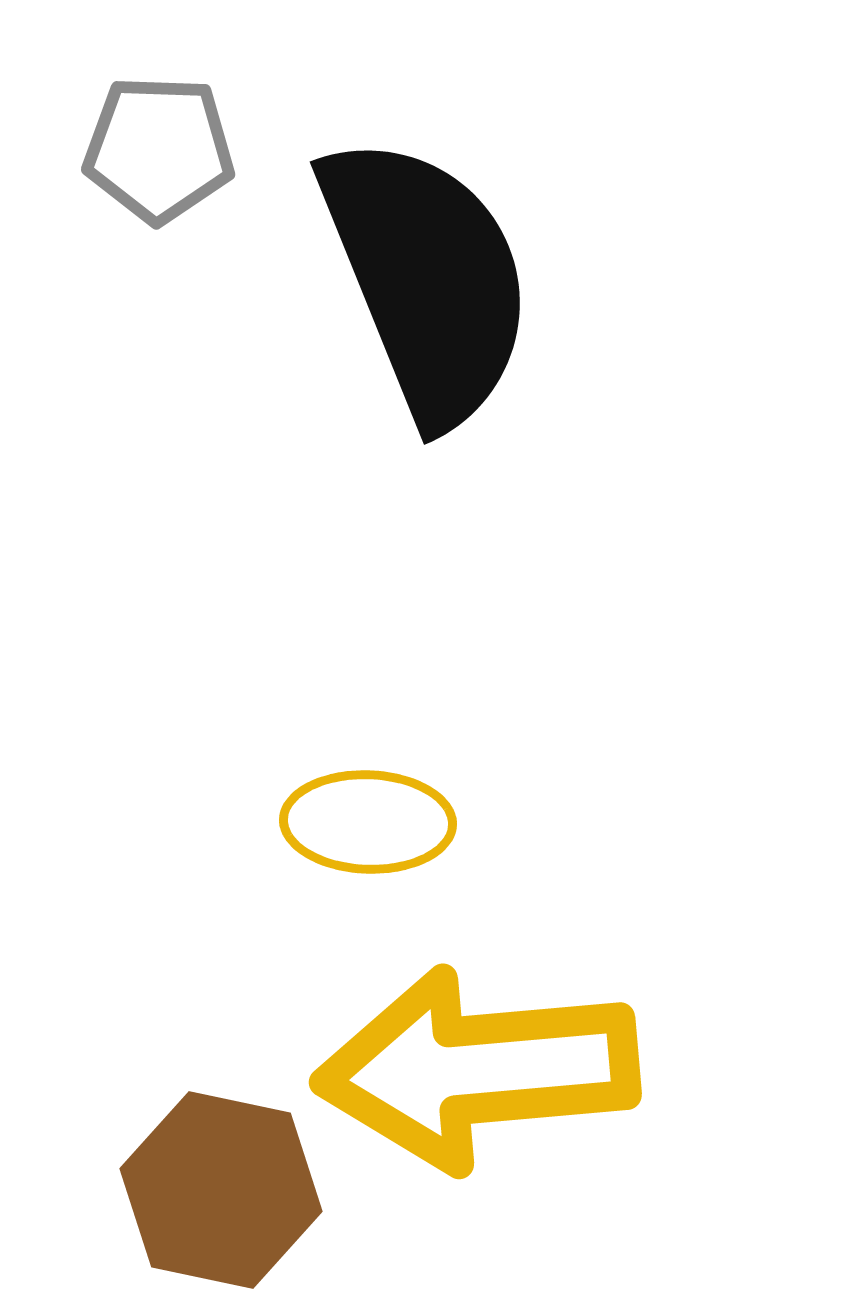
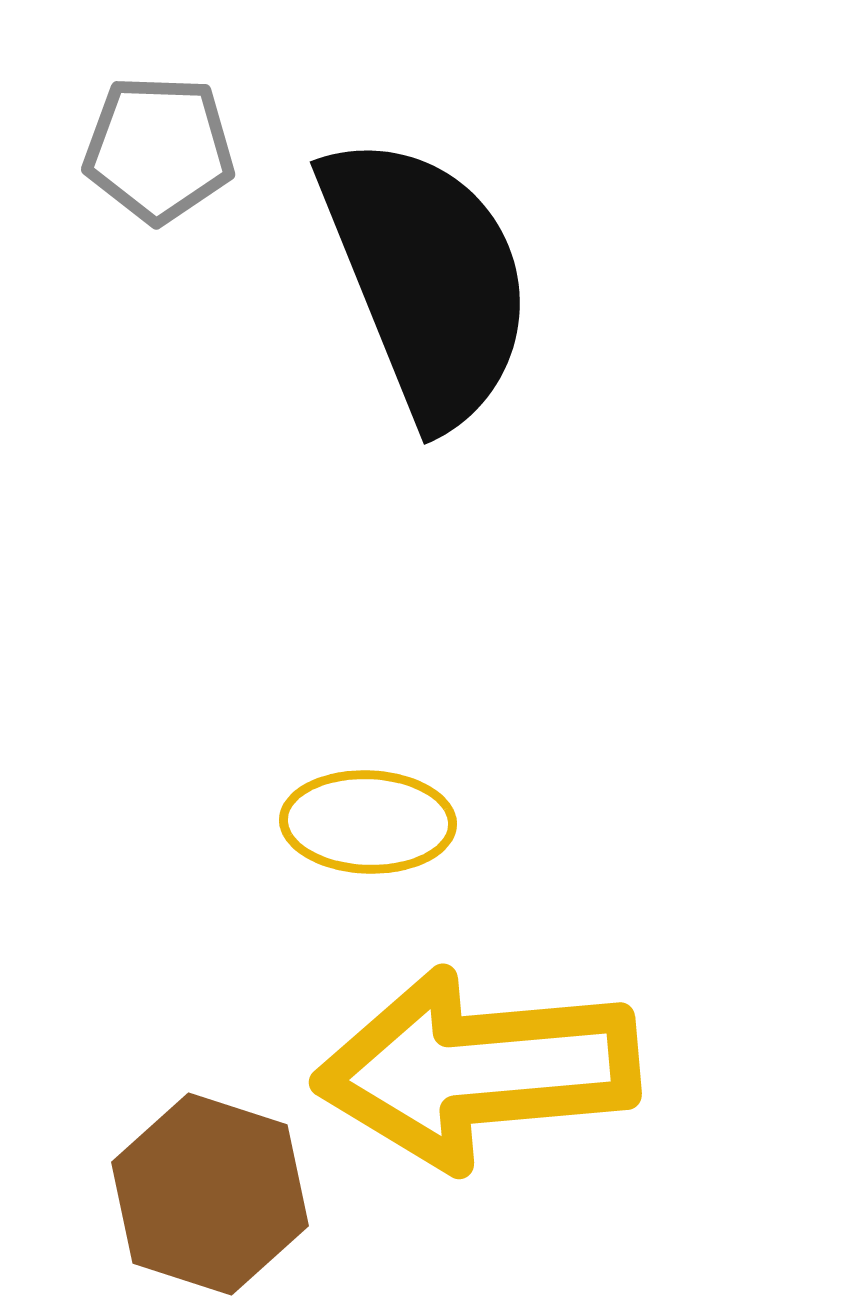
brown hexagon: moved 11 px left, 4 px down; rotated 6 degrees clockwise
